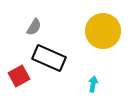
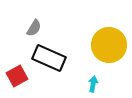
gray semicircle: moved 1 px down
yellow circle: moved 6 px right, 14 px down
red square: moved 2 px left
